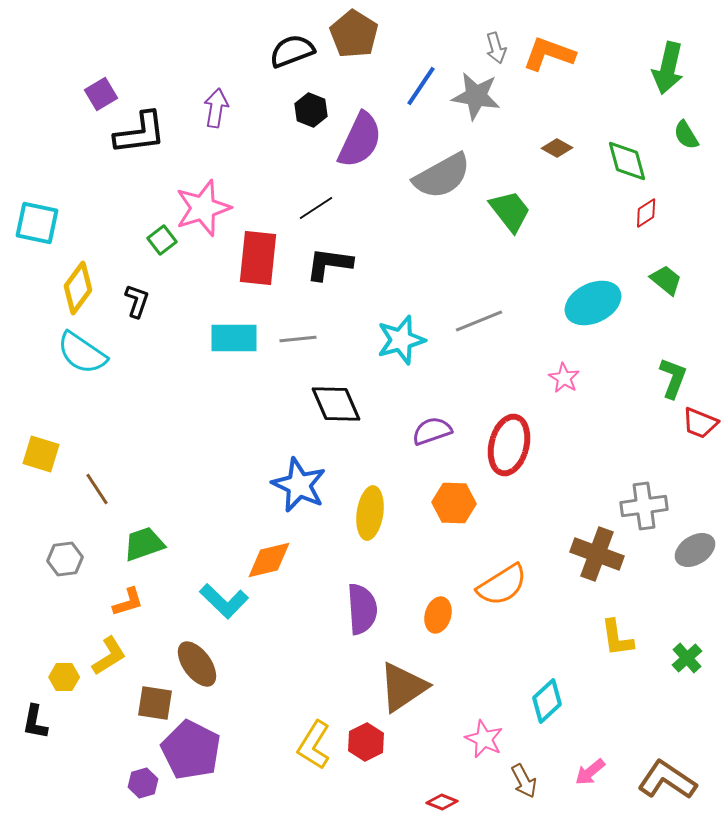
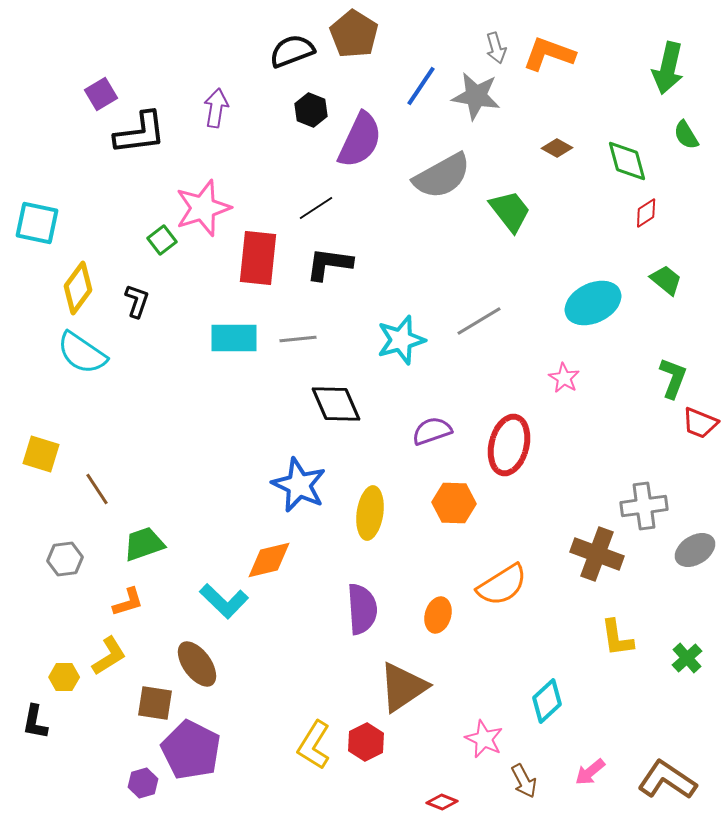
gray line at (479, 321): rotated 9 degrees counterclockwise
